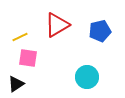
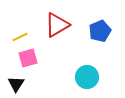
blue pentagon: rotated 10 degrees counterclockwise
pink square: rotated 24 degrees counterclockwise
black triangle: rotated 24 degrees counterclockwise
